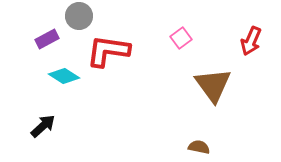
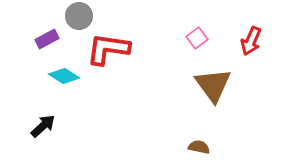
pink square: moved 16 px right
red L-shape: moved 2 px up
